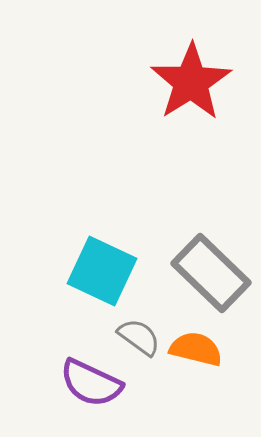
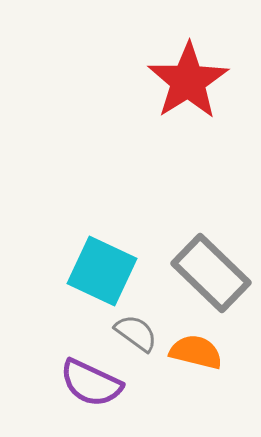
red star: moved 3 px left, 1 px up
gray semicircle: moved 3 px left, 4 px up
orange semicircle: moved 3 px down
